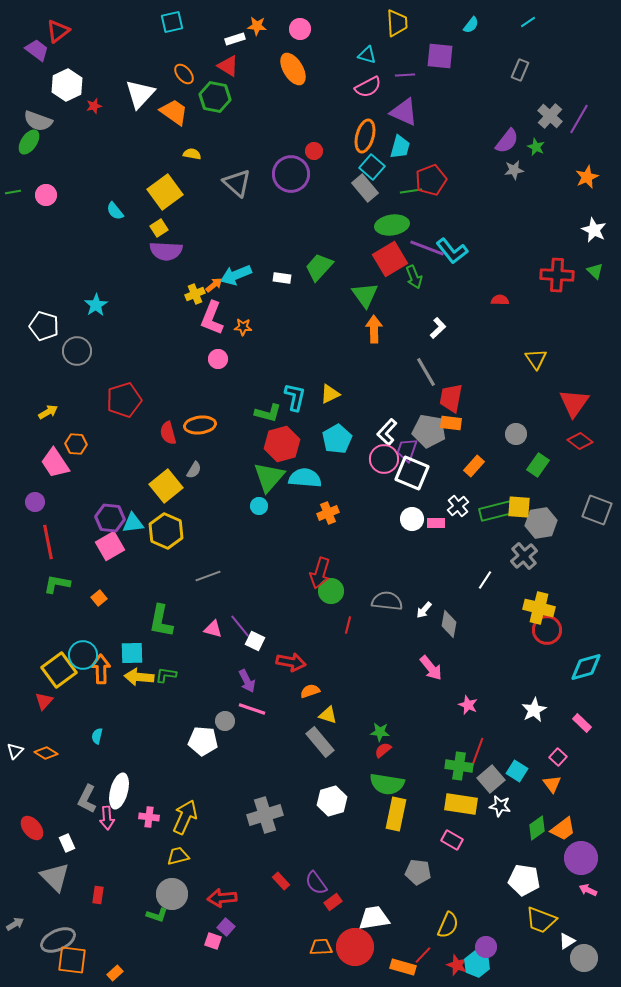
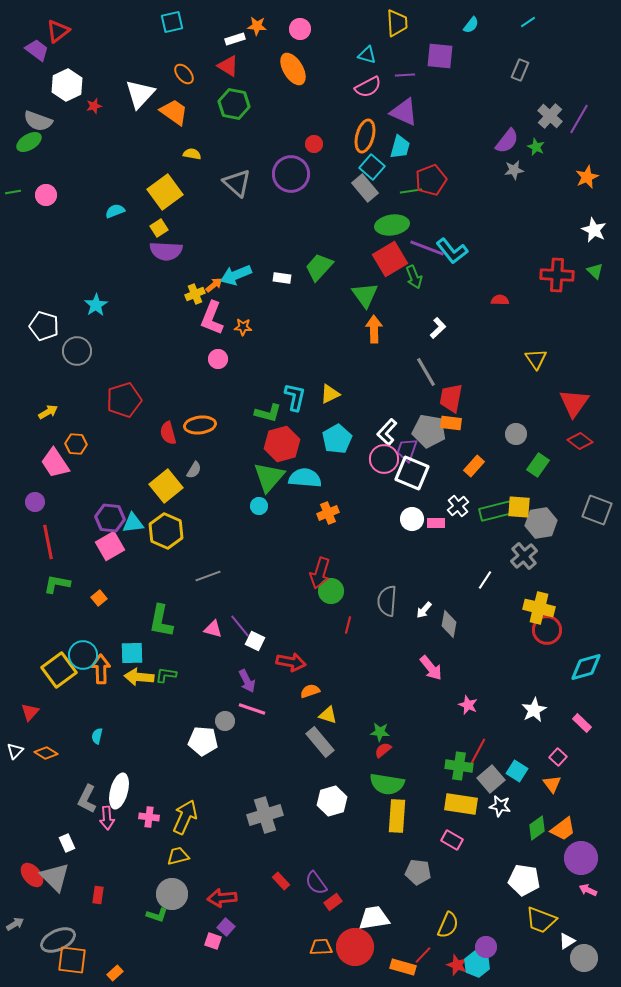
green hexagon at (215, 97): moved 19 px right, 7 px down
green ellipse at (29, 142): rotated 25 degrees clockwise
red circle at (314, 151): moved 7 px up
cyan semicircle at (115, 211): rotated 108 degrees clockwise
gray semicircle at (387, 601): rotated 92 degrees counterclockwise
red triangle at (44, 701): moved 14 px left, 11 px down
red line at (477, 753): rotated 8 degrees clockwise
yellow rectangle at (396, 814): moved 1 px right, 2 px down; rotated 8 degrees counterclockwise
red ellipse at (32, 828): moved 47 px down
